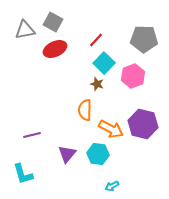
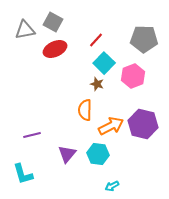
orange arrow: moved 3 px up; rotated 55 degrees counterclockwise
